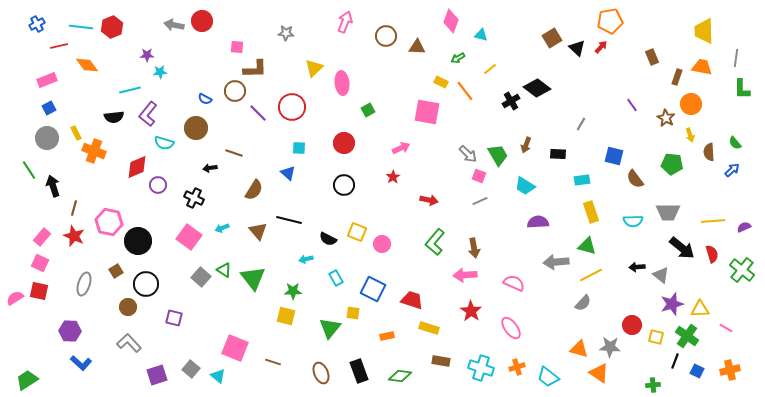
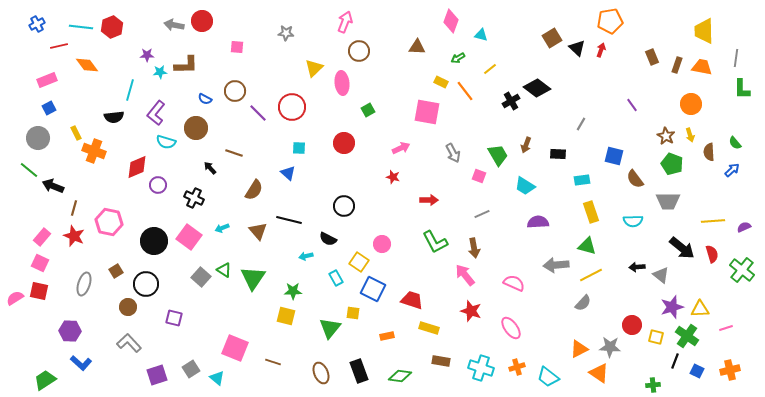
brown circle at (386, 36): moved 27 px left, 15 px down
red arrow at (601, 47): moved 3 px down; rotated 24 degrees counterclockwise
brown L-shape at (255, 69): moved 69 px left, 4 px up
brown rectangle at (677, 77): moved 12 px up
cyan line at (130, 90): rotated 60 degrees counterclockwise
purple L-shape at (148, 114): moved 8 px right, 1 px up
brown star at (666, 118): moved 18 px down
gray circle at (47, 138): moved 9 px left
cyan semicircle at (164, 143): moved 2 px right, 1 px up
gray arrow at (468, 154): moved 15 px left, 1 px up; rotated 18 degrees clockwise
green pentagon at (672, 164): rotated 15 degrees clockwise
black arrow at (210, 168): rotated 56 degrees clockwise
green line at (29, 170): rotated 18 degrees counterclockwise
red star at (393, 177): rotated 24 degrees counterclockwise
black circle at (344, 185): moved 21 px down
black arrow at (53, 186): rotated 50 degrees counterclockwise
red arrow at (429, 200): rotated 12 degrees counterclockwise
gray line at (480, 201): moved 2 px right, 13 px down
gray trapezoid at (668, 212): moved 11 px up
yellow square at (357, 232): moved 2 px right, 30 px down; rotated 12 degrees clockwise
black circle at (138, 241): moved 16 px right
green L-shape at (435, 242): rotated 68 degrees counterclockwise
cyan arrow at (306, 259): moved 3 px up
gray arrow at (556, 262): moved 3 px down
pink arrow at (465, 275): rotated 55 degrees clockwise
green triangle at (253, 278): rotated 12 degrees clockwise
purple star at (672, 304): moved 3 px down
red star at (471, 311): rotated 15 degrees counterclockwise
pink line at (726, 328): rotated 48 degrees counterclockwise
orange triangle at (579, 349): rotated 42 degrees counterclockwise
gray square at (191, 369): rotated 18 degrees clockwise
cyan triangle at (218, 376): moved 1 px left, 2 px down
green trapezoid at (27, 380): moved 18 px right
